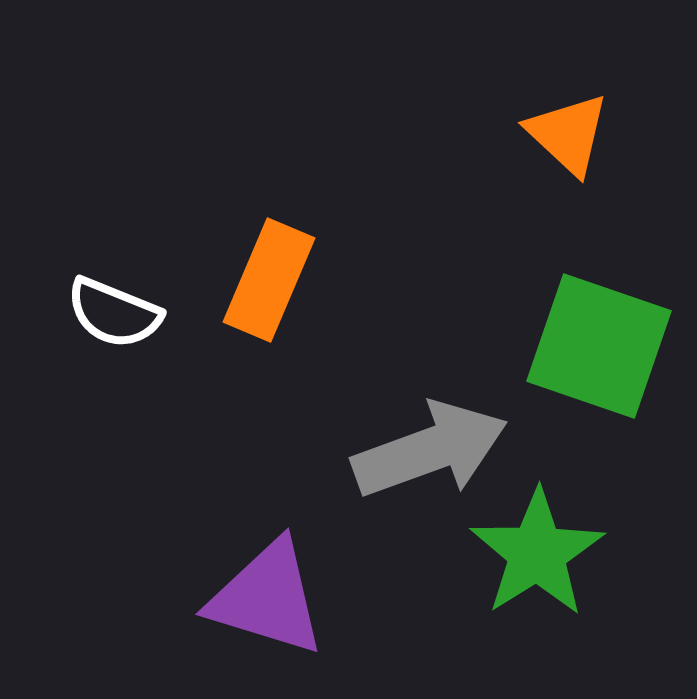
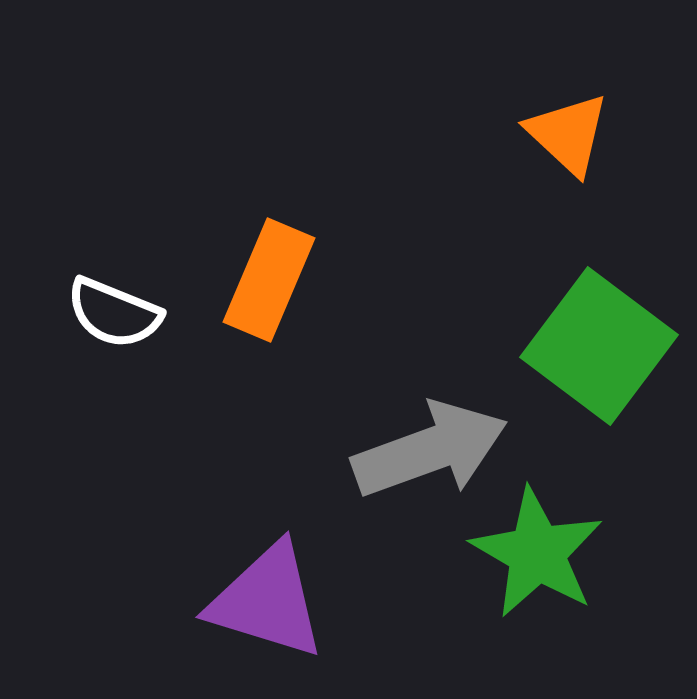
green square: rotated 18 degrees clockwise
green star: rotated 10 degrees counterclockwise
purple triangle: moved 3 px down
